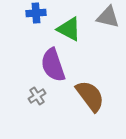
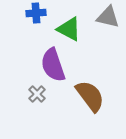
gray cross: moved 2 px up; rotated 12 degrees counterclockwise
